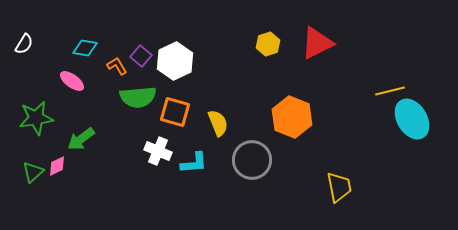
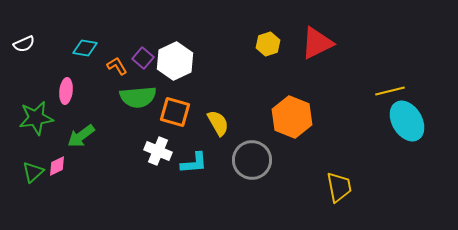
white semicircle: rotated 35 degrees clockwise
purple square: moved 2 px right, 2 px down
pink ellipse: moved 6 px left, 10 px down; rotated 60 degrees clockwise
cyan ellipse: moved 5 px left, 2 px down
yellow semicircle: rotated 8 degrees counterclockwise
green arrow: moved 3 px up
